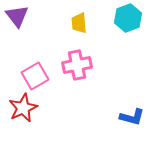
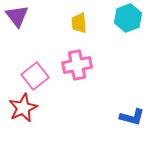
pink square: rotated 8 degrees counterclockwise
